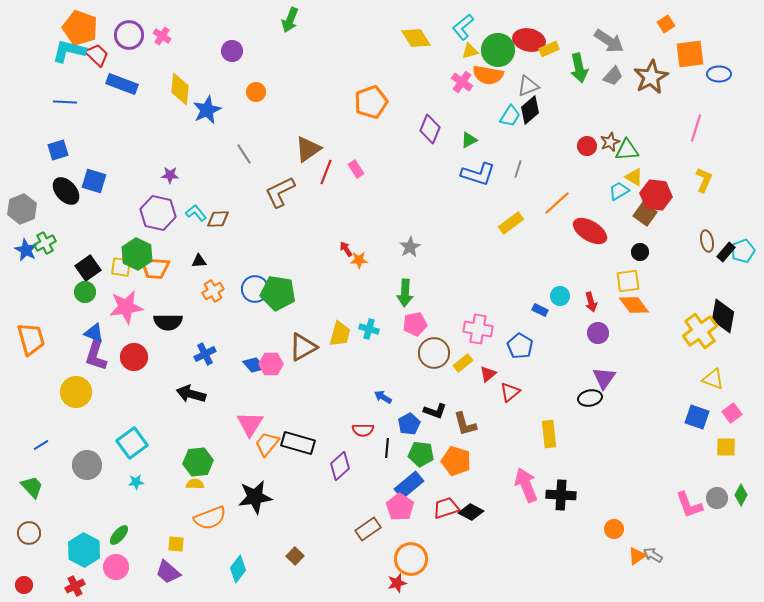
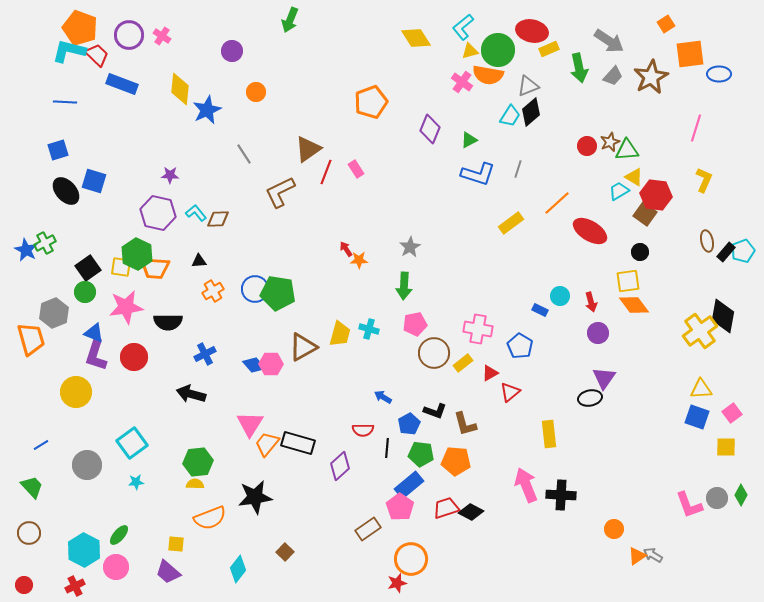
red ellipse at (529, 40): moved 3 px right, 9 px up
black diamond at (530, 110): moved 1 px right, 2 px down
gray hexagon at (22, 209): moved 32 px right, 104 px down
green arrow at (405, 293): moved 1 px left, 7 px up
red triangle at (488, 374): moved 2 px right, 1 px up; rotated 12 degrees clockwise
yellow triangle at (713, 379): moved 12 px left, 10 px down; rotated 25 degrees counterclockwise
orange pentagon at (456, 461): rotated 12 degrees counterclockwise
brown square at (295, 556): moved 10 px left, 4 px up
